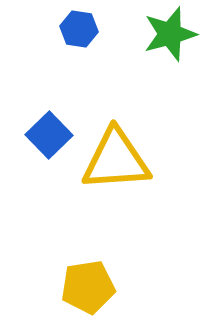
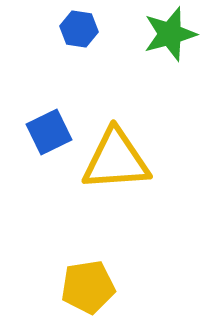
blue square: moved 3 px up; rotated 18 degrees clockwise
